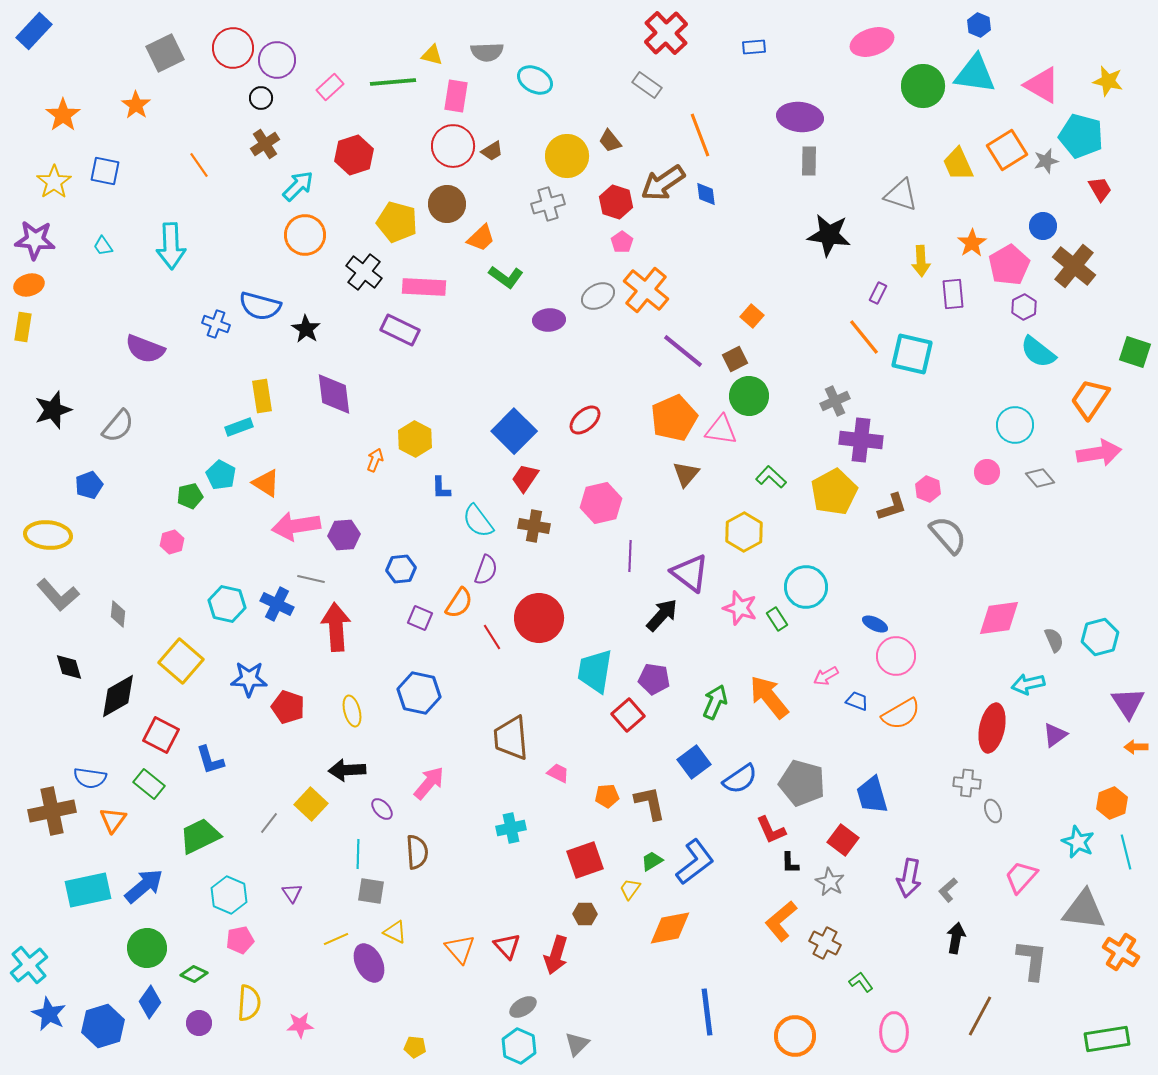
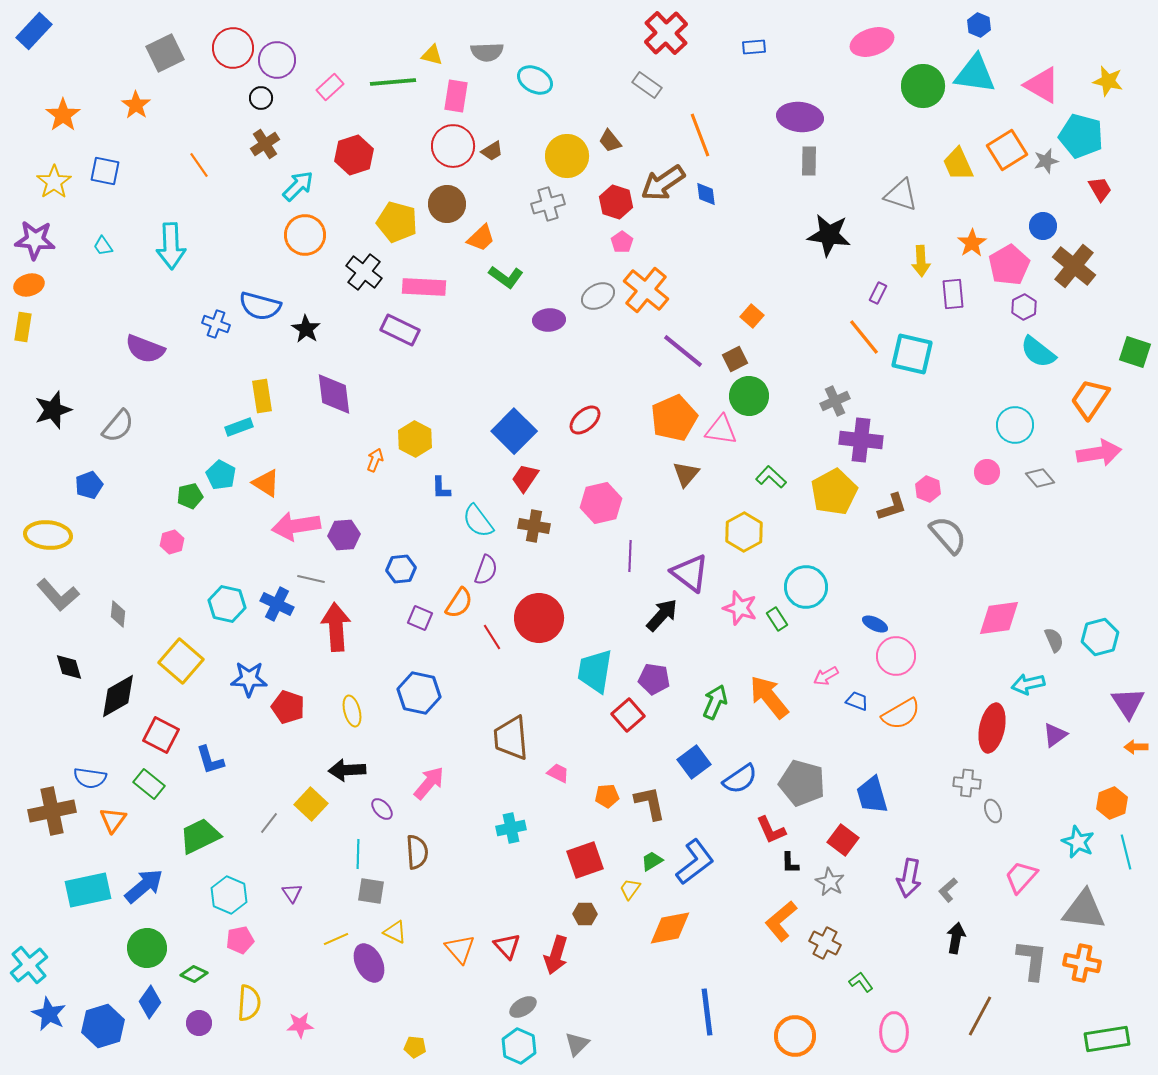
orange cross at (1121, 952): moved 39 px left, 11 px down; rotated 21 degrees counterclockwise
